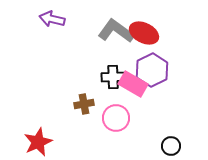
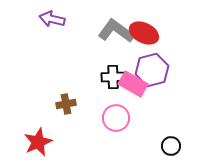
purple hexagon: rotated 12 degrees clockwise
brown cross: moved 18 px left
